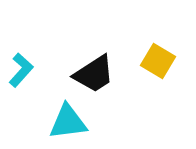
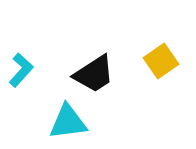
yellow square: moved 3 px right; rotated 24 degrees clockwise
